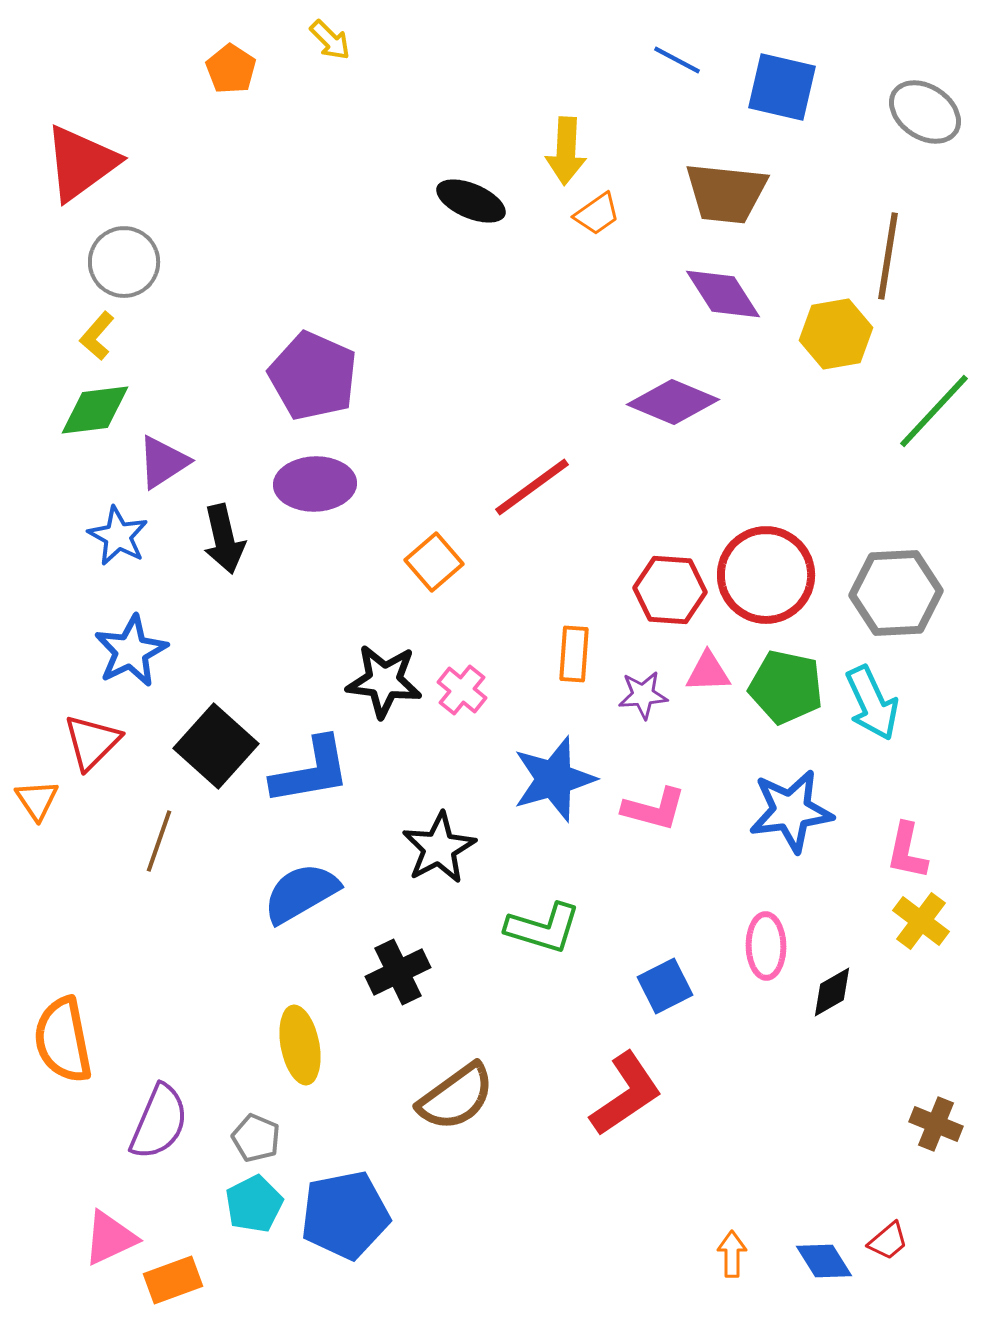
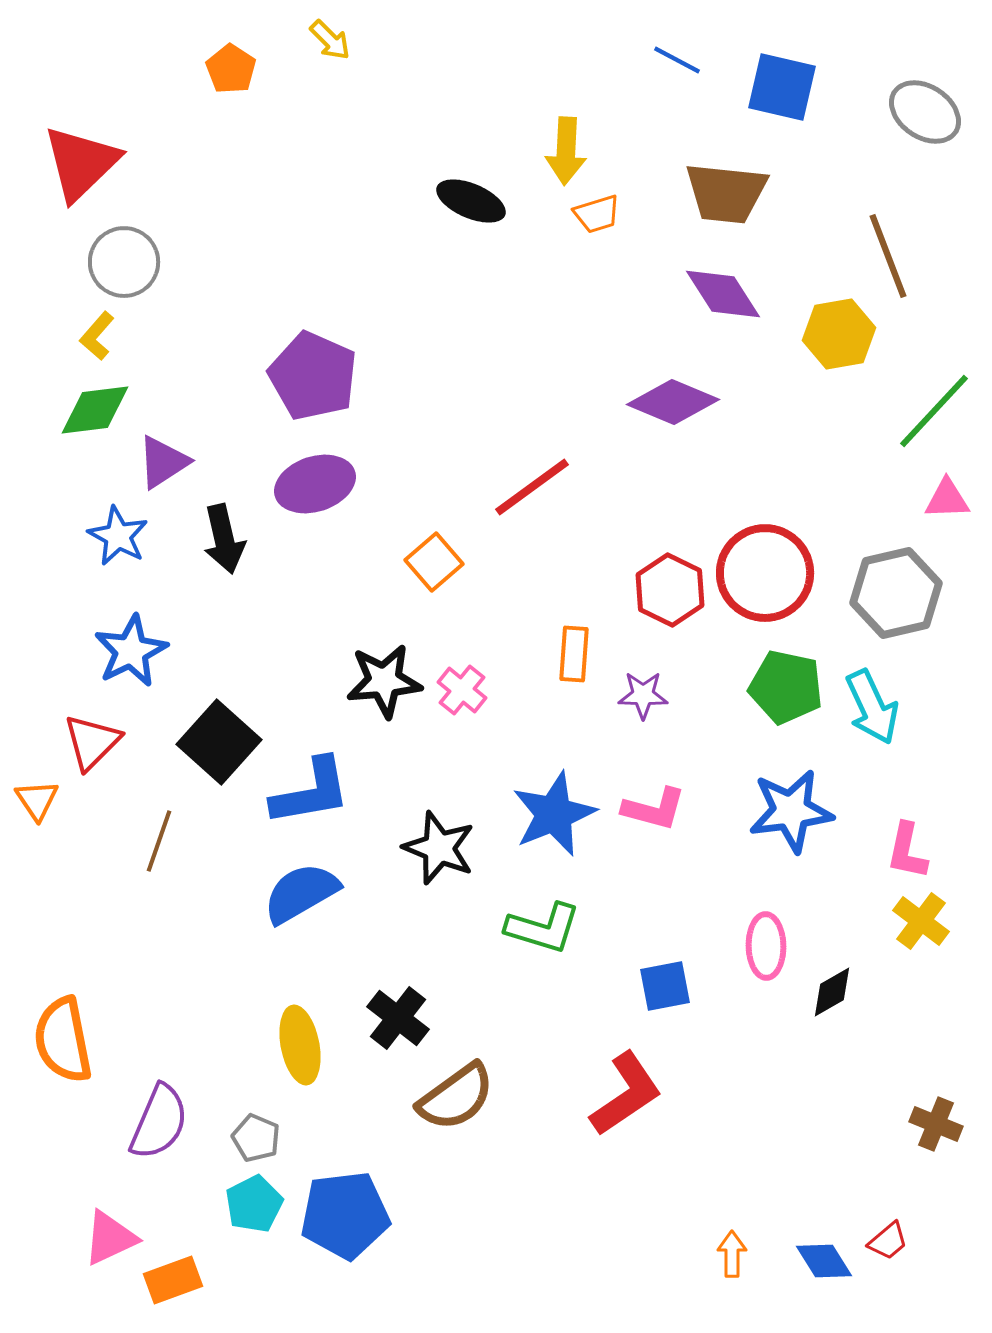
red triangle at (81, 163): rotated 8 degrees counterclockwise
orange trapezoid at (597, 214): rotated 18 degrees clockwise
brown line at (888, 256): rotated 30 degrees counterclockwise
yellow hexagon at (836, 334): moved 3 px right
purple ellipse at (315, 484): rotated 16 degrees counterclockwise
red circle at (766, 575): moved 1 px left, 2 px up
red hexagon at (670, 590): rotated 22 degrees clockwise
gray hexagon at (896, 593): rotated 10 degrees counterclockwise
pink triangle at (708, 672): moved 239 px right, 173 px up
black star at (384, 681): rotated 12 degrees counterclockwise
purple star at (643, 695): rotated 6 degrees clockwise
cyan arrow at (872, 703): moved 4 px down
black square at (216, 746): moved 3 px right, 4 px up
blue L-shape at (311, 771): moved 21 px down
blue star at (554, 779): moved 35 px down; rotated 6 degrees counterclockwise
black star at (439, 848): rotated 22 degrees counterclockwise
black cross at (398, 972): moved 46 px down; rotated 26 degrees counterclockwise
blue square at (665, 986): rotated 16 degrees clockwise
blue pentagon at (345, 1215): rotated 4 degrees clockwise
